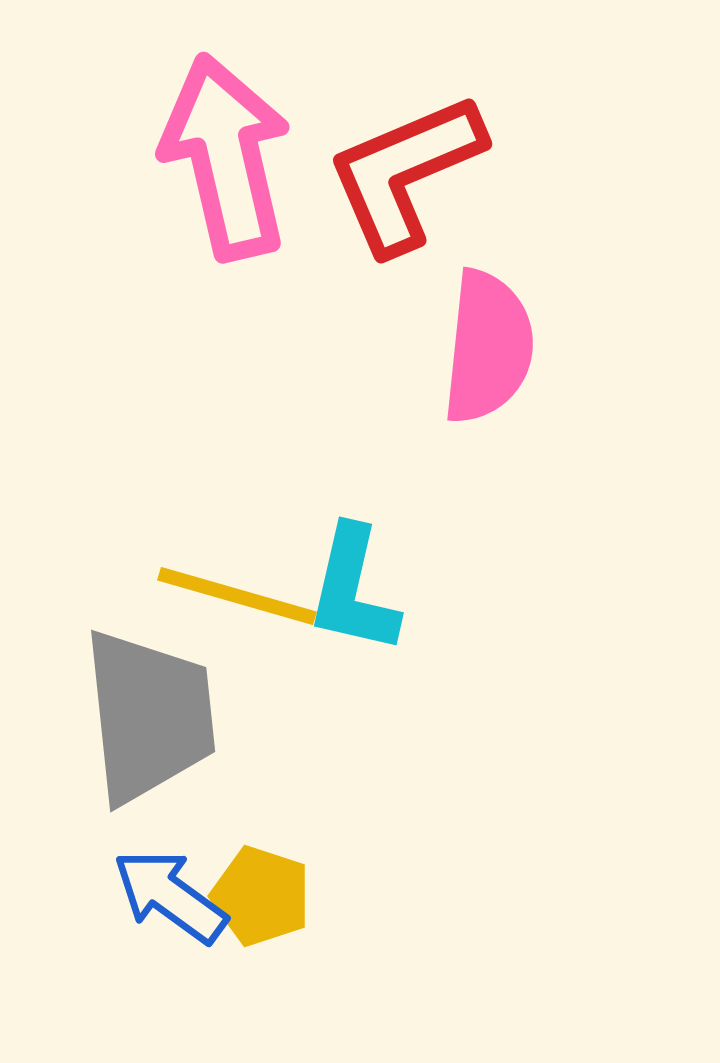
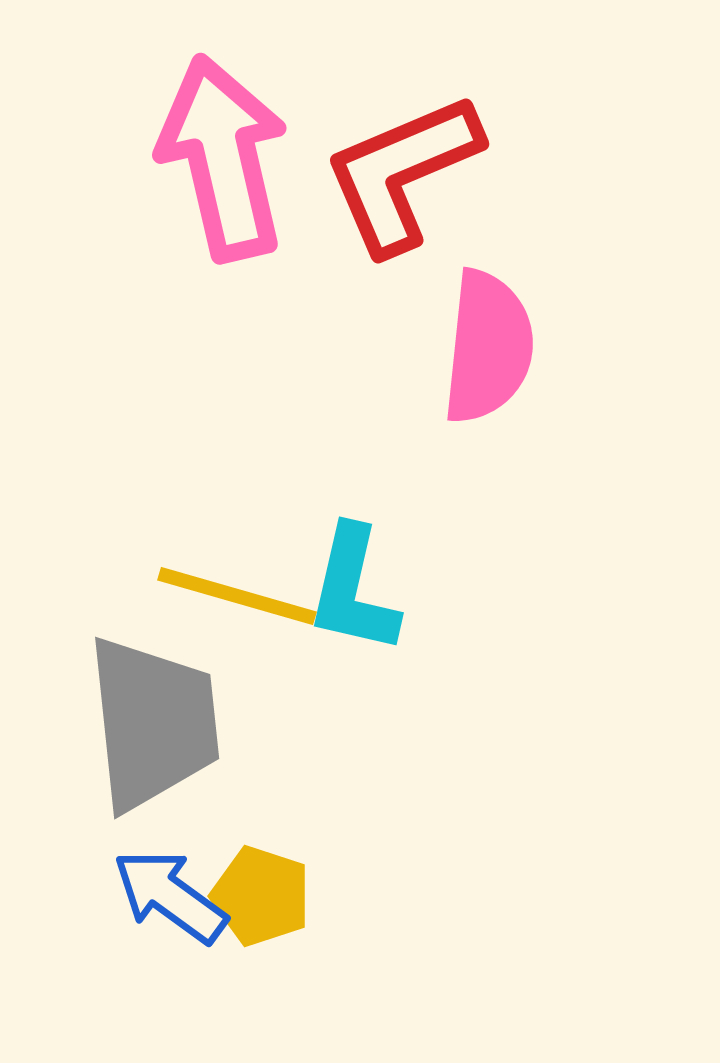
pink arrow: moved 3 px left, 1 px down
red L-shape: moved 3 px left
gray trapezoid: moved 4 px right, 7 px down
